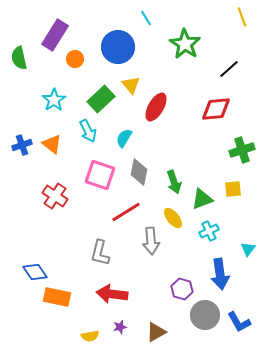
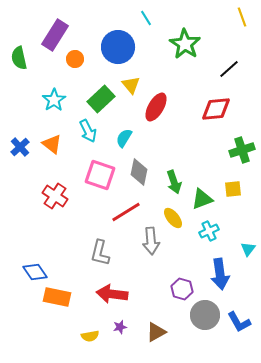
blue cross: moved 2 px left, 2 px down; rotated 24 degrees counterclockwise
